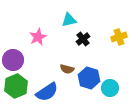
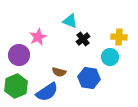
cyan triangle: moved 1 px right, 1 px down; rotated 35 degrees clockwise
yellow cross: rotated 21 degrees clockwise
purple circle: moved 6 px right, 5 px up
brown semicircle: moved 8 px left, 3 px down
blue hexagon: rotated 10 degrees counterclockwise
cyan circle: moved 31 px up
